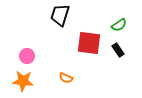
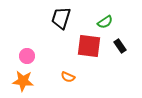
black trapezoid: moved 1 px right, 3 px down
green semicircle: moved 14 px left, 3 px up
red square: moved 3 px down
black rectangle: moved 2 px right, 4 px up
orange semicircle: moved 2 px right, 1 px up
